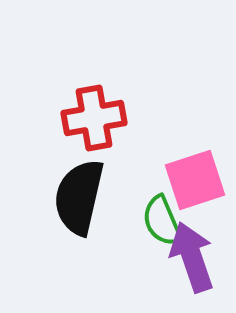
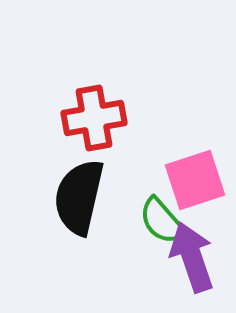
green semicircle: rotated 18 degrees counterclockwise
